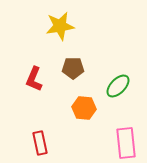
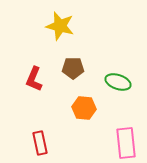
yellow star: rotated 24 degrees clockwise
green ellipse: moved 4 px up; rotated 65 degrees clockwise
